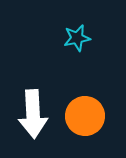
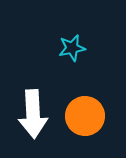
cyan star: moved 5 px left, 10 px down
